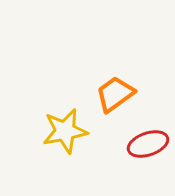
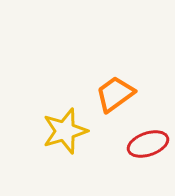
yellow star: rotated 6 degrees counterclockwise
